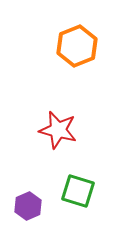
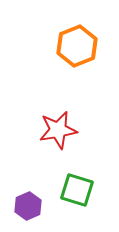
red star: rotated 24 degrees counterclockwise
green square: moved 1 px left, 1 px up
